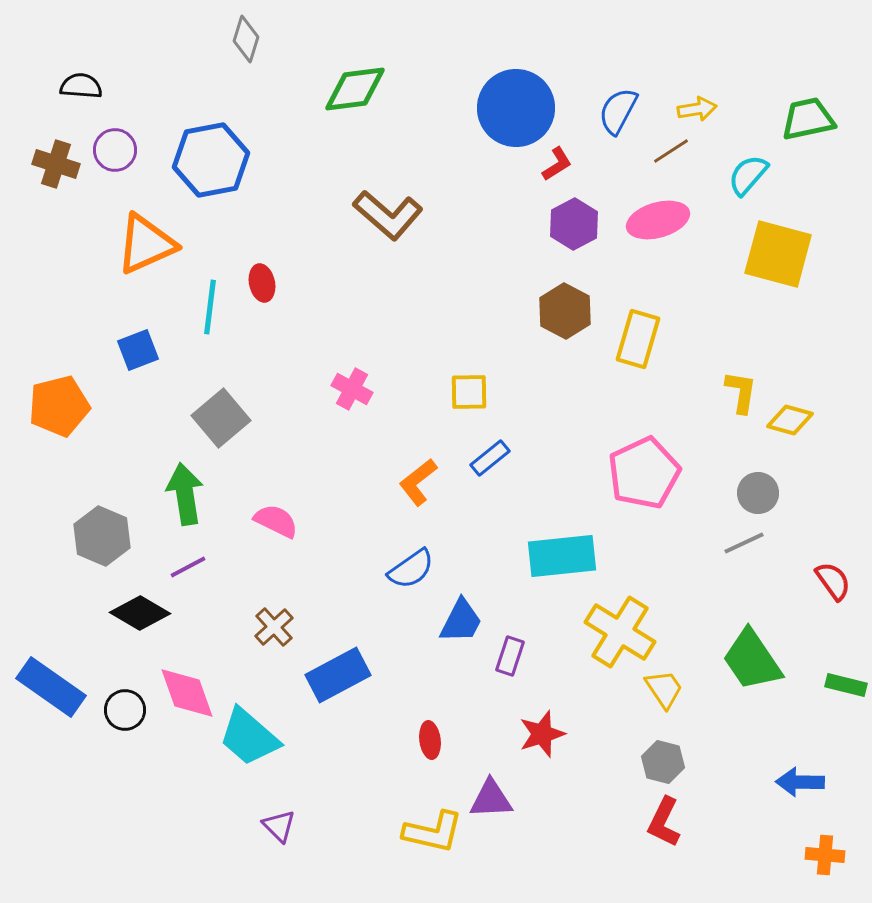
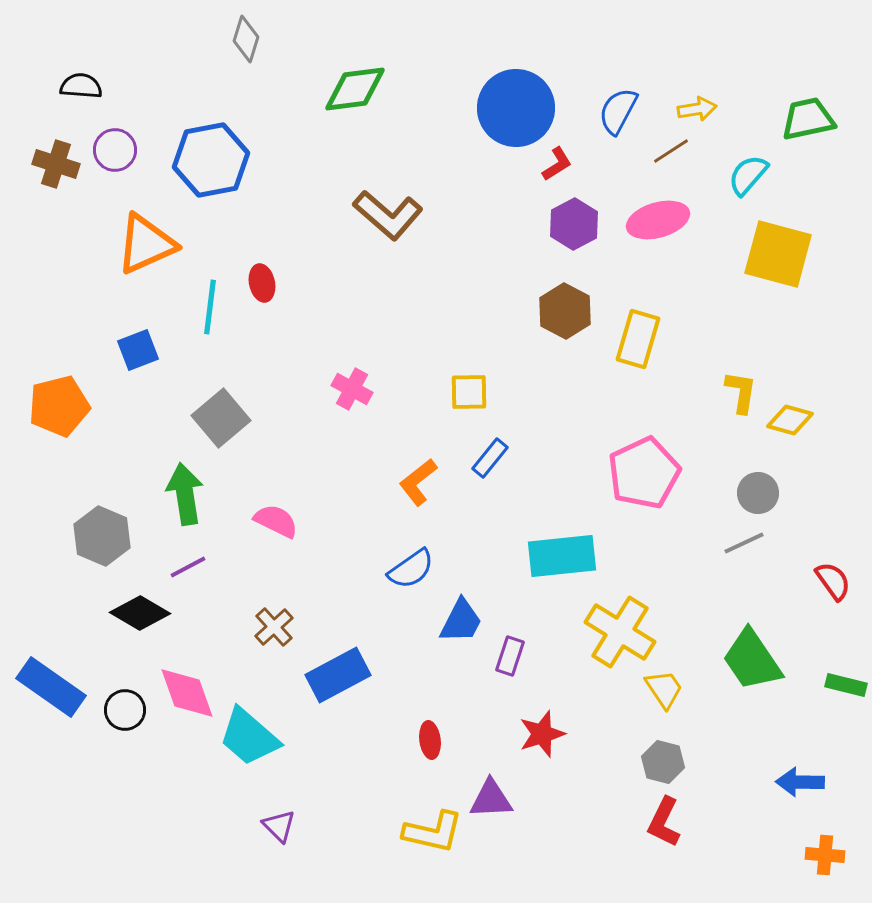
blue rectangle at (490, 458): rotated 12 degrees counterclockwise
